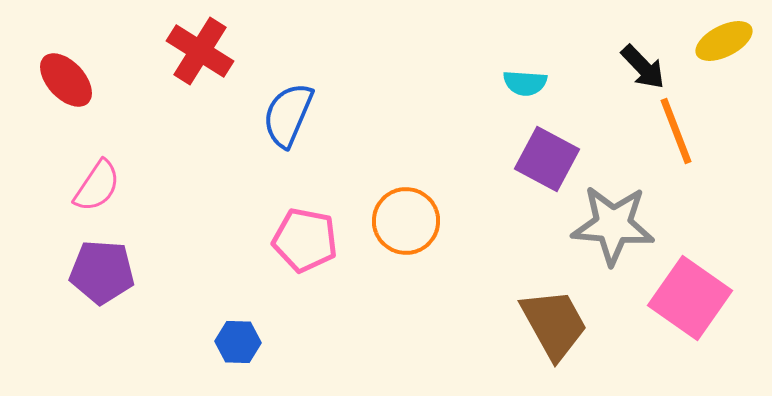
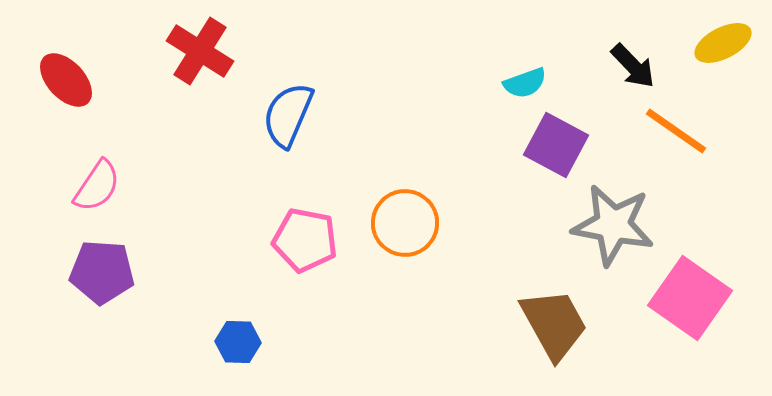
yellow ellipse: moved 1 px left, 2 px down
black arrow: moved 10 px left, 1 px up
cyan semicircle: rotated 24 degrees counterclockwise
orange line: rotated 34 degrees counterclockwise
purple square: moved 9 px right, 14 px up
orange circle: moved 1 px left, 2 px down
gray star: rotated 6 degrees clockwise
